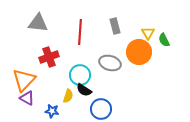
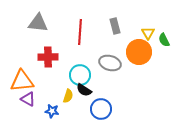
red cross: moved 1 px left; rotated 18 degrees clockwise
orange triangle: moved 2 px left, 1 px down; rotated 40 degrees clockwise
purple triangle: moved 1 px right, 1 px down
